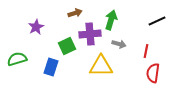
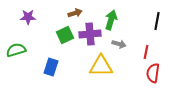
black line: rotated 54 degrees counterclockwise
purple star: moved 8 px left, 10 px up; rotated 28 degrees clockwise
green square: moved 2 px left, 11 px up
red line: moved 1 px down
green semicircle: moved 1 px left, 9 px up
